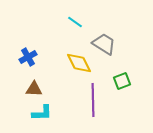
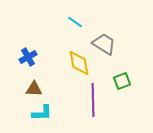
yellow diamond: rotated 16 degrees clockwise
